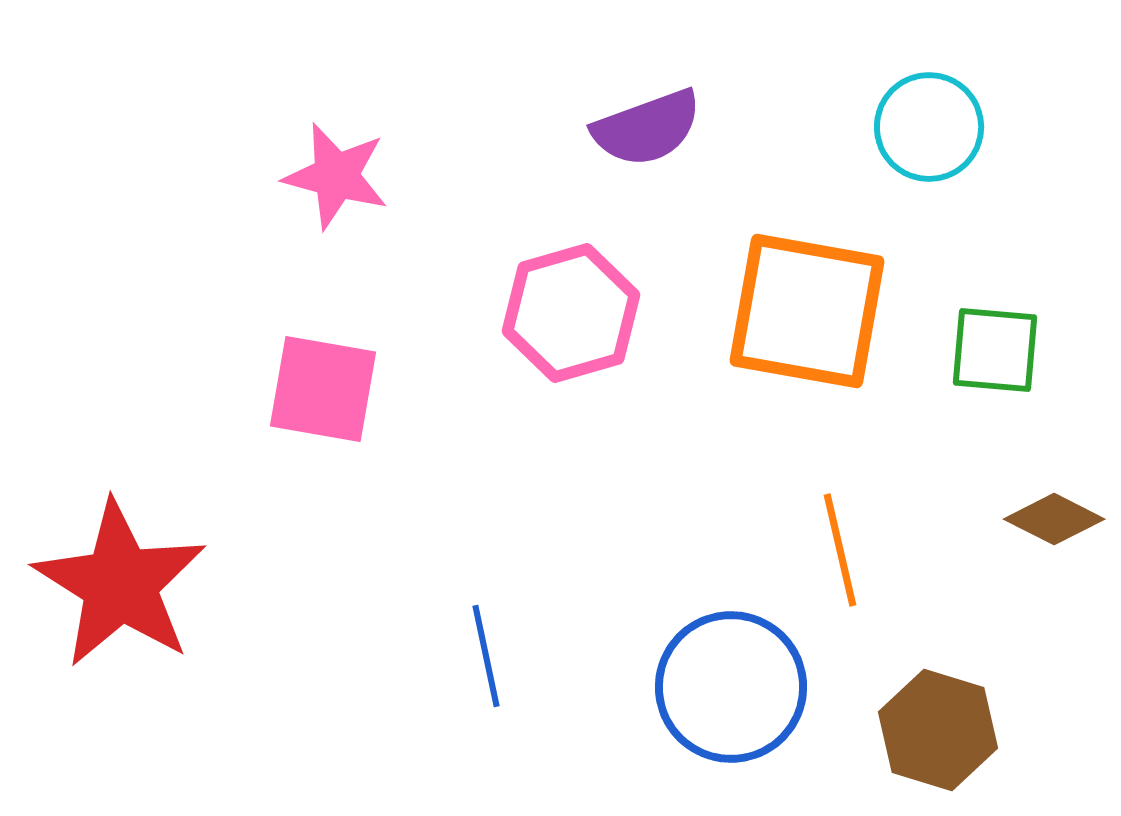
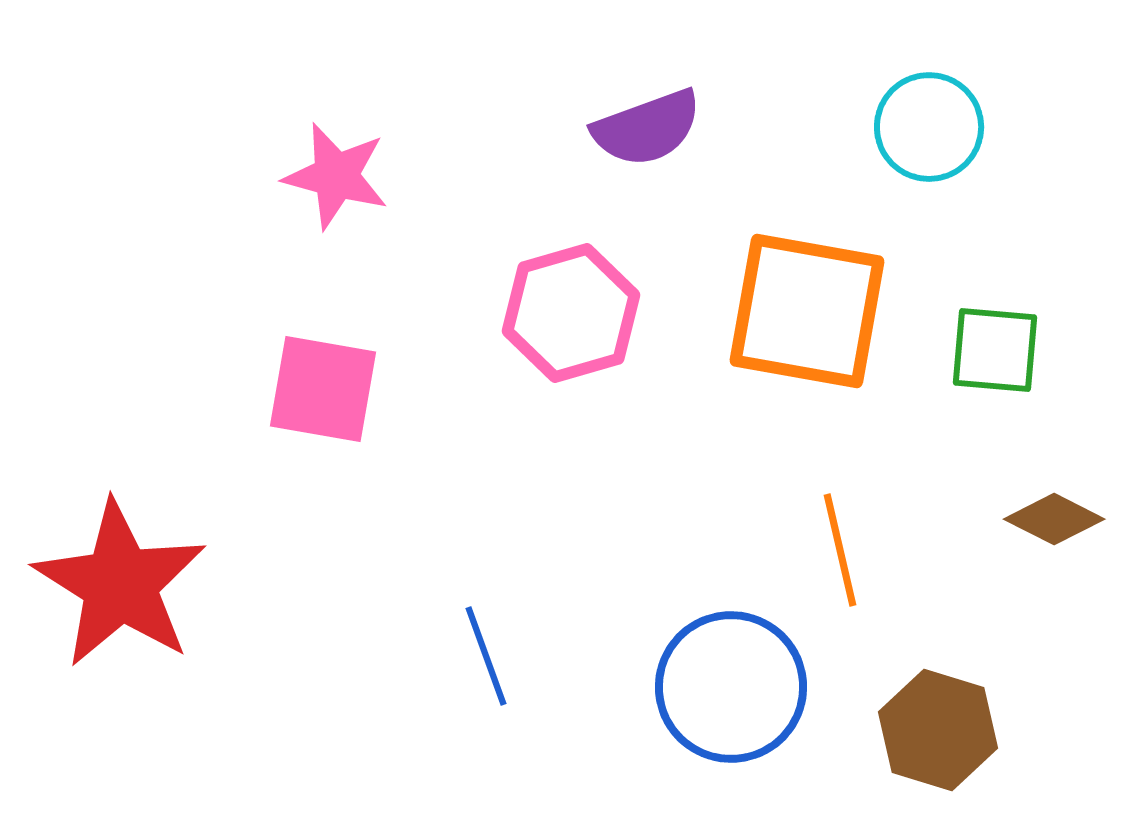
blue line: rotated 8 degrees counterclockwise
